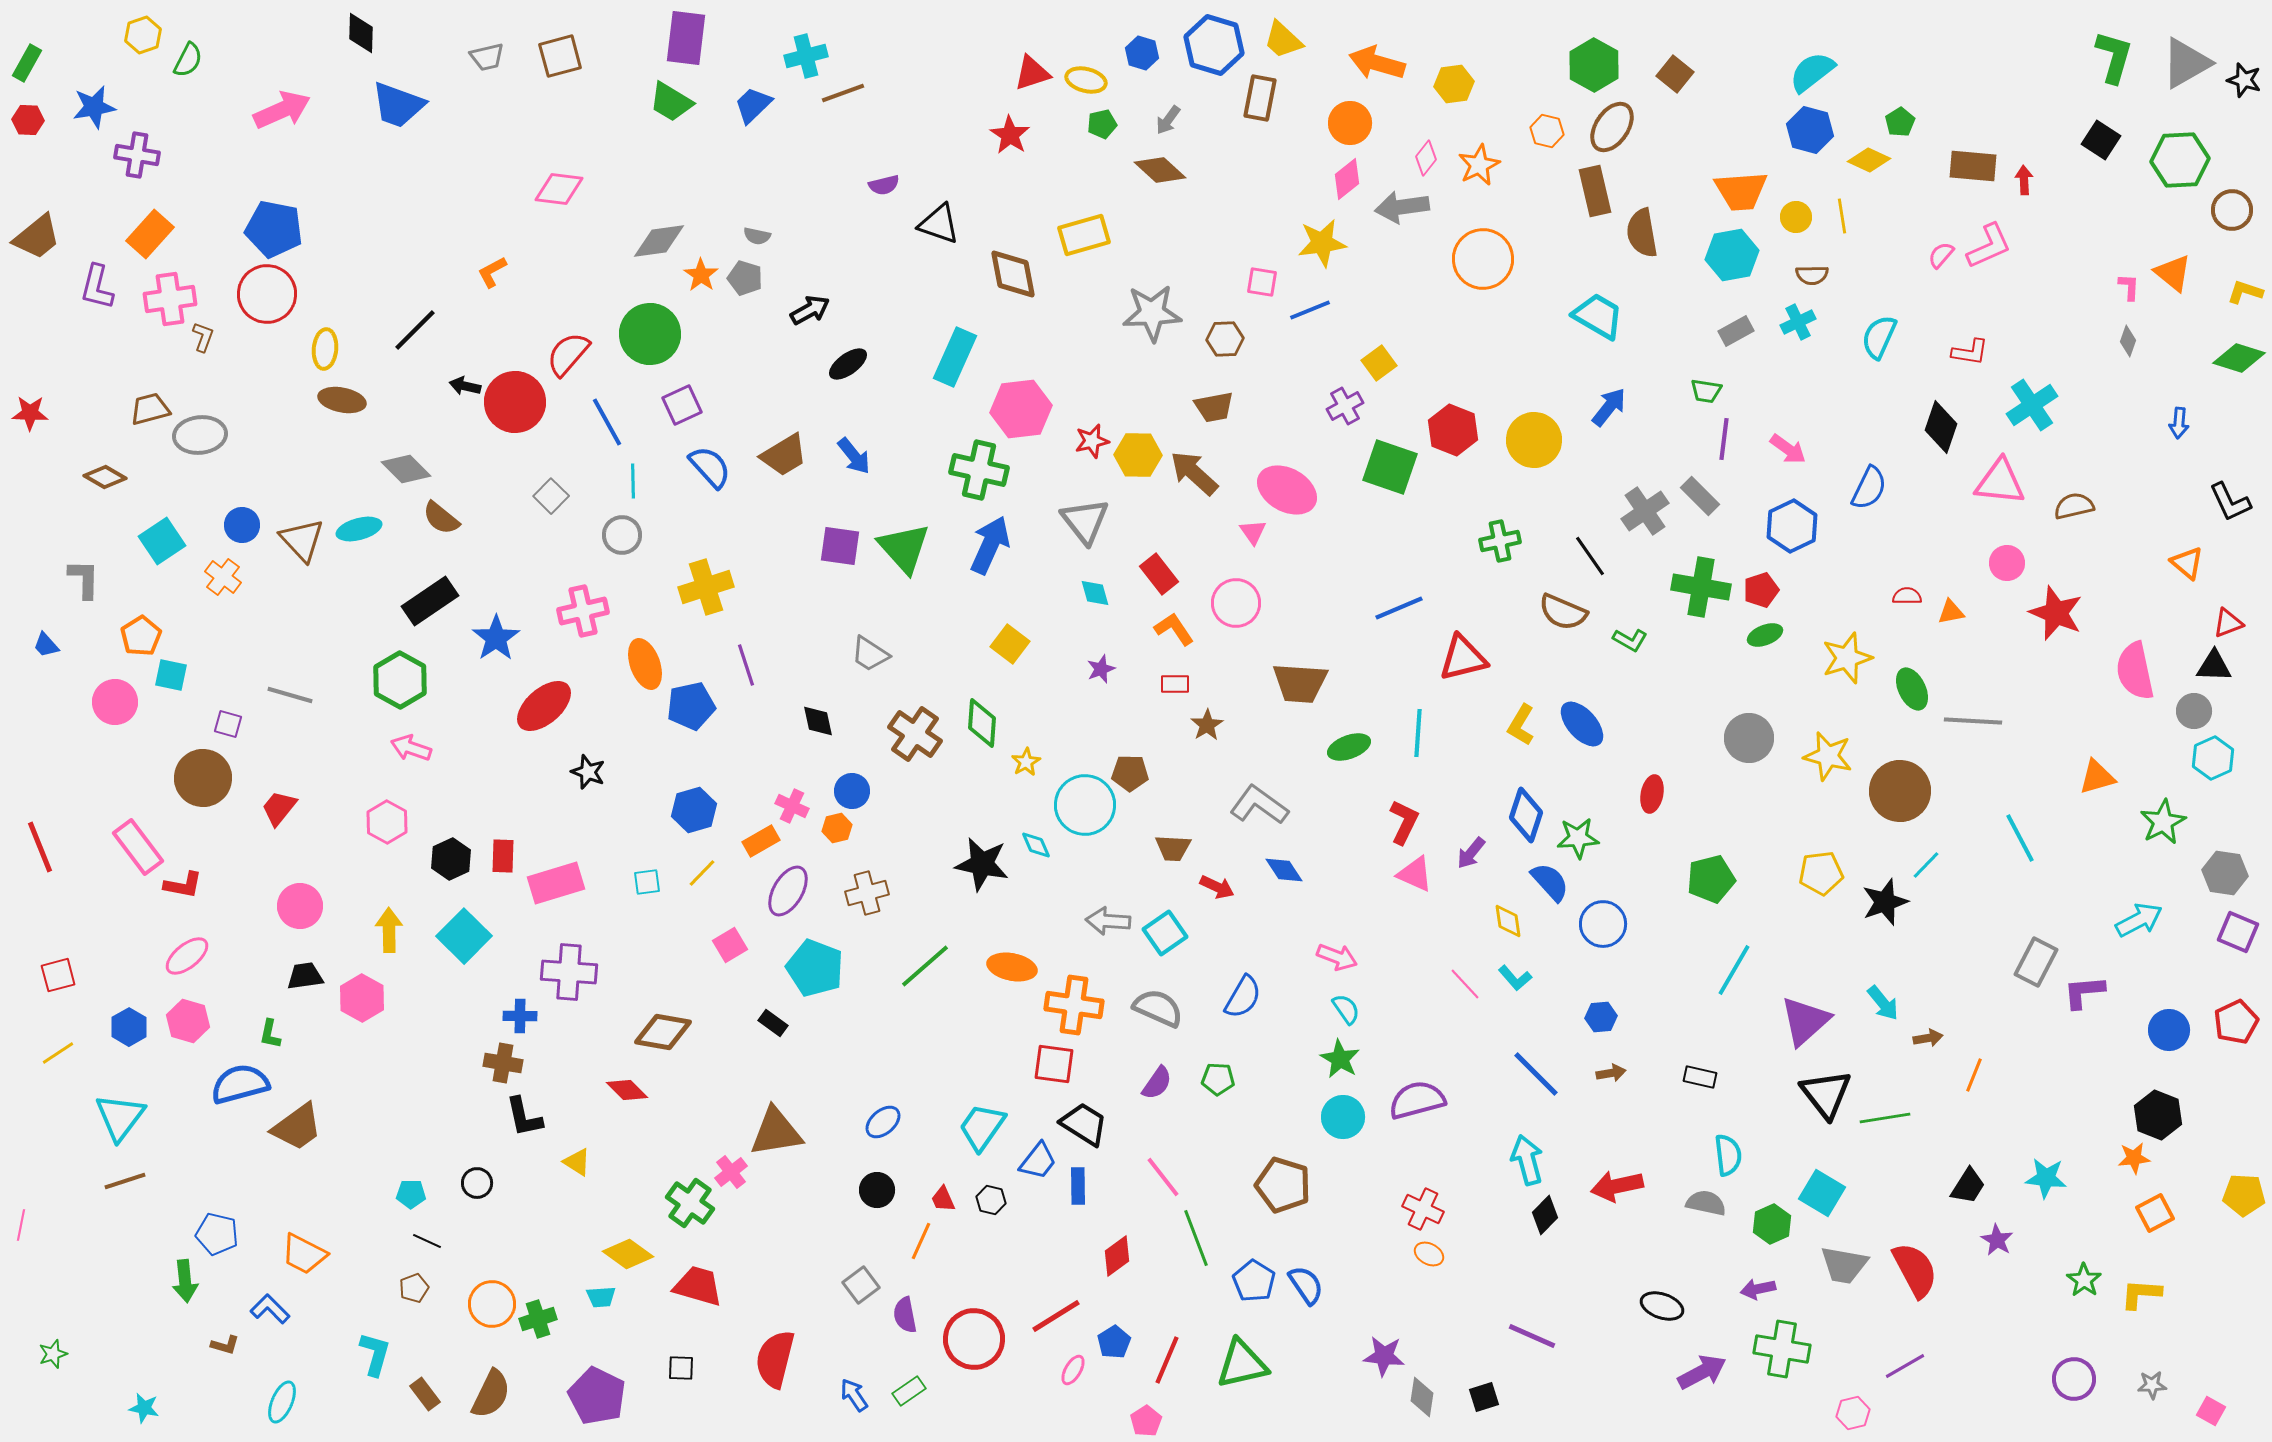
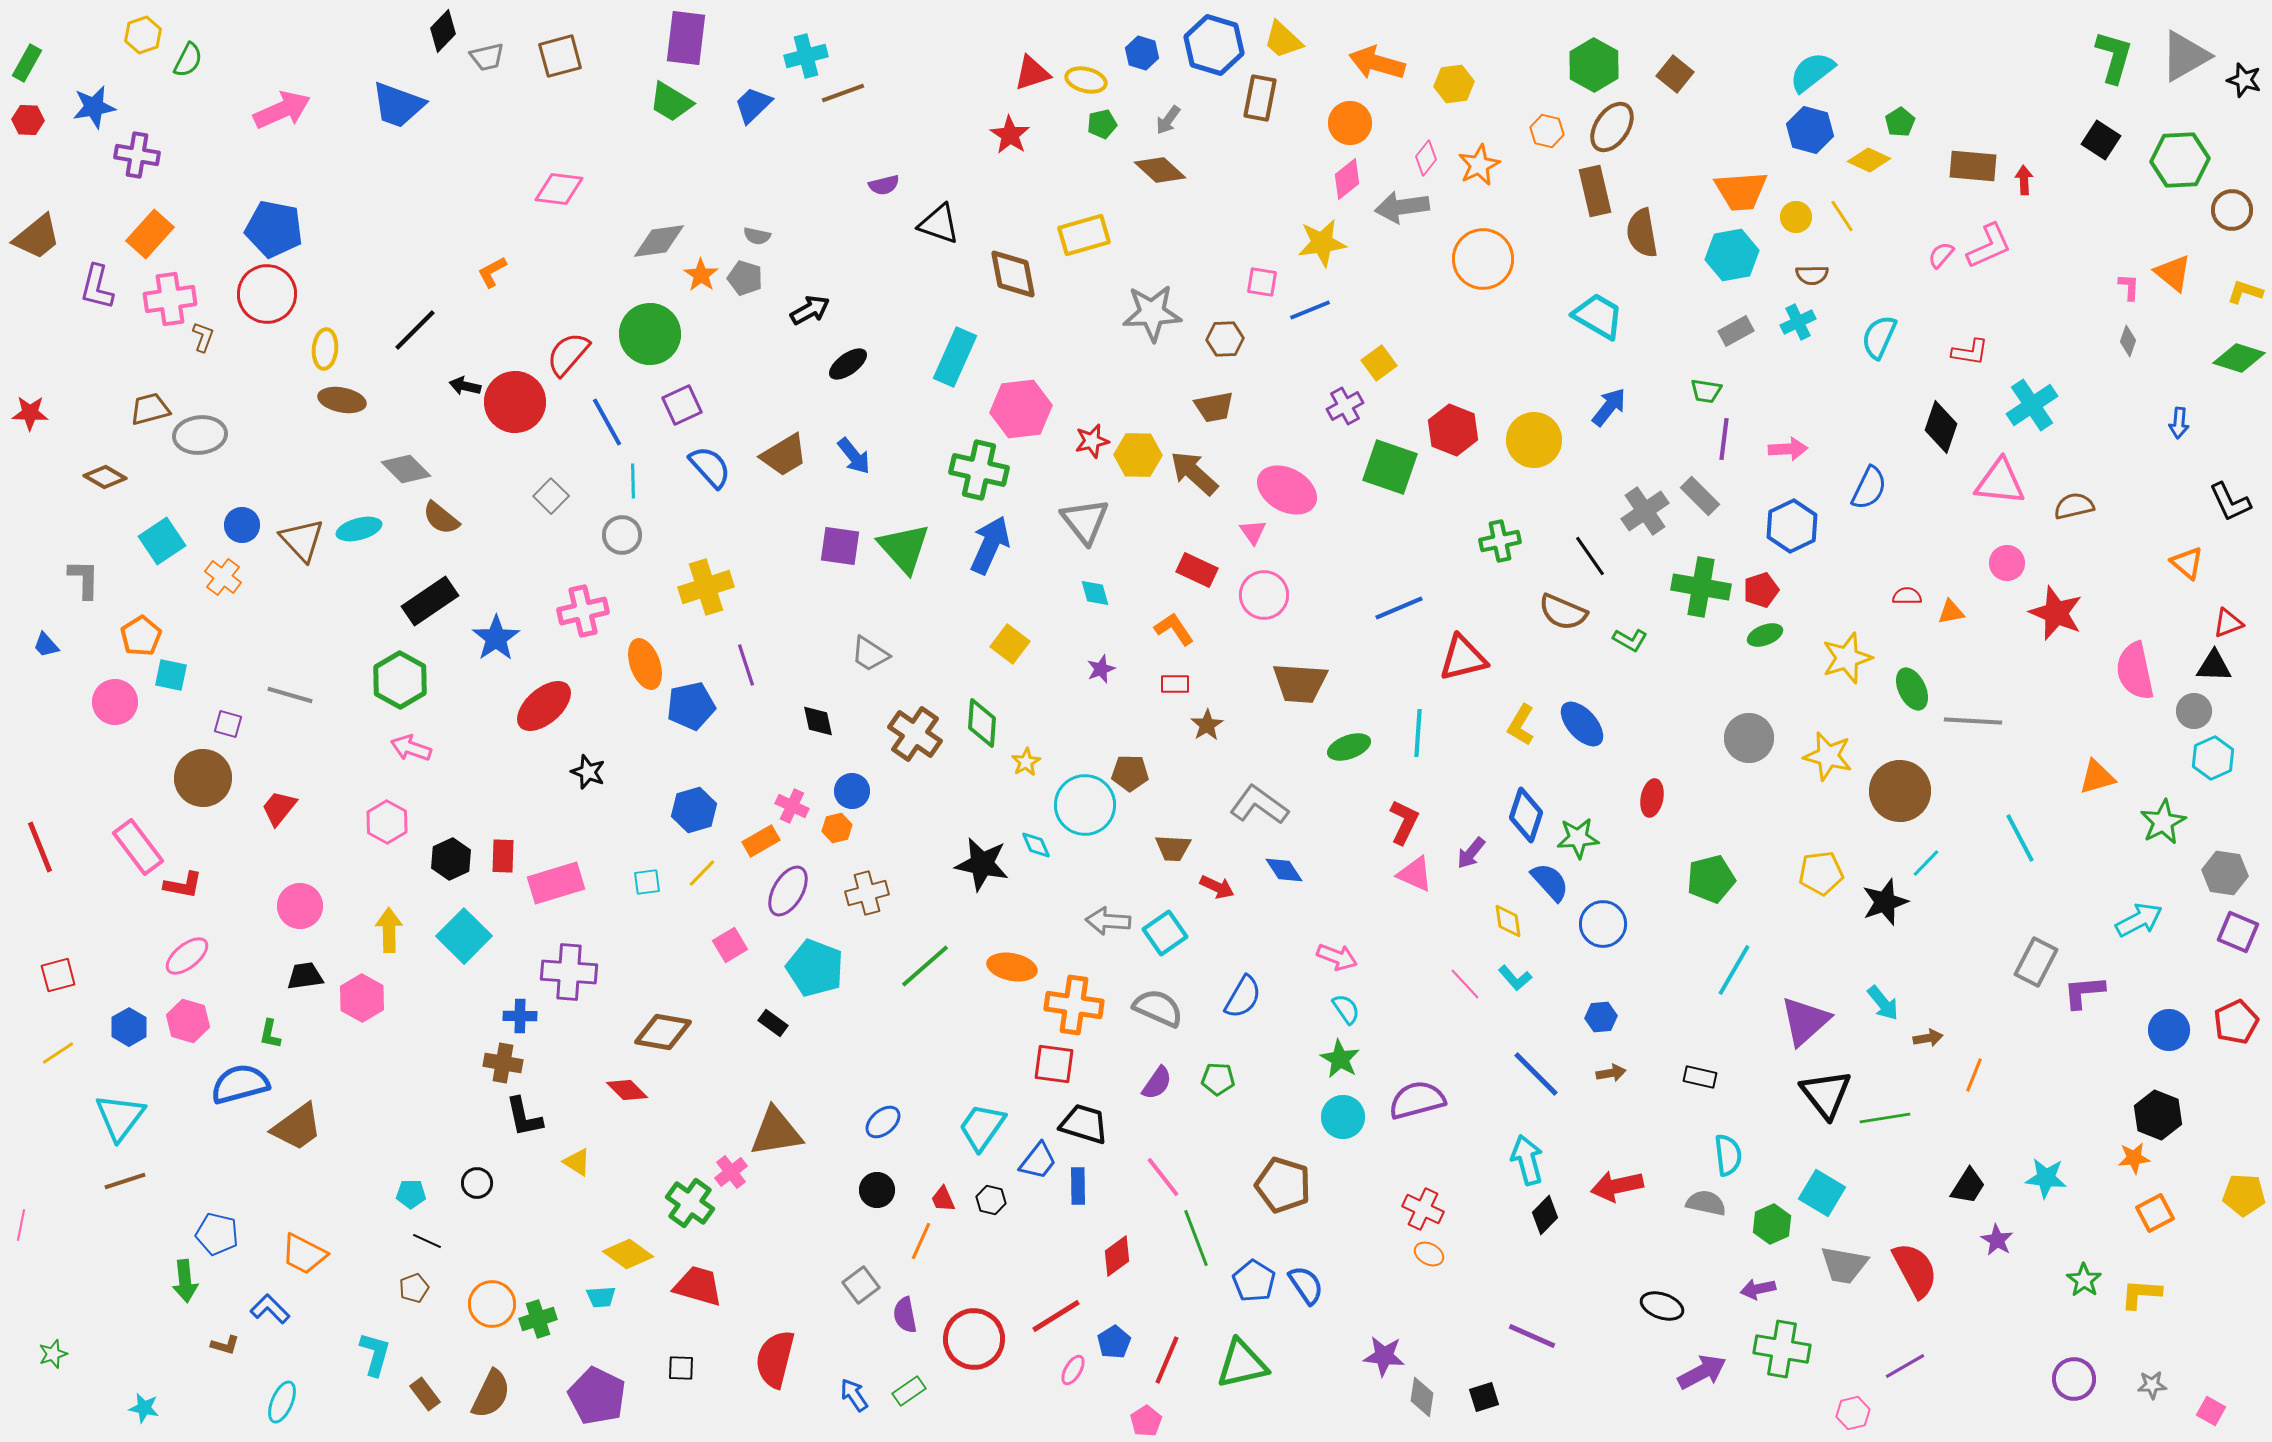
black diamond at (361, 33): moved 82 px right, 2 px up; rotated 42 degrees clockwise
gray triangle at (2186, 63): moved 1 px left, 7 px up
yellow line at (1842, 216): rotated 24 degrees counterclockwise
pink arrow at (1788, 449): rotated 39 degrees counterclockwise
red rectangle at (1159, 574): moved 38 px right, 4 px up; rotated 27 degrees counterclockwise
pink circle at (1236, 603): moved 28 px right, 8 px up
red ellipse at (1652, 794): moved 4 px down
cyan line at (1926, 865): moved 2 px up
black trapezoid at (1084, 1124): rotated 15 degrees counterclockwise
